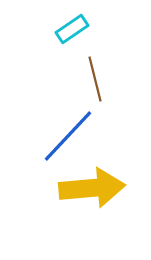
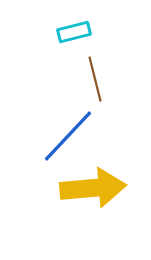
cyan rectangle: moved 2 px right, 3 px down; rotated 20 degrees clockwise
yellow arrow: moved 1 px right
